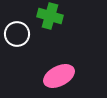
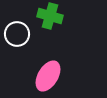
pink ellipse: moved 11 px left; rotated 32 degrees counterclockwise
